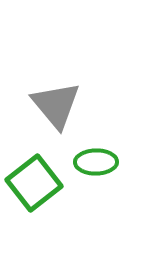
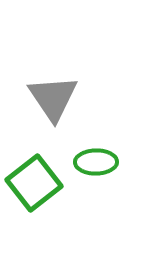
gray triangle: moved 3 px left, 7 px up; rotated 6 degrees clockwise
